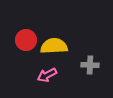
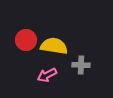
yellow semicircle: rotated 12 degrees clockwise
gray cross: moved 9 px left
